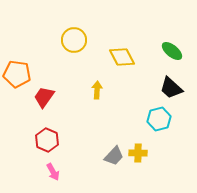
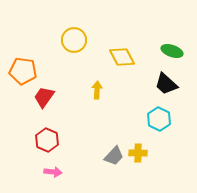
green ellipse: rotated 20 degrees counterclockwise
orange pentagon: moved 6 px right, 3 px up
black trapezoid: moved 5 px left, 4 px up
cyan hexagon: rotated 20 degrees counterclockwise
pink arrow: rotated 54 degrees counterclockwise
